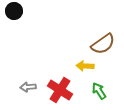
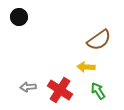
black circle: moved 5 px right, 6 px down
brown semicircle: moved 4 px left, 4 px up
yellow arrow: moved 1 px right, 1 px down
green arrow: moved 1 px left
